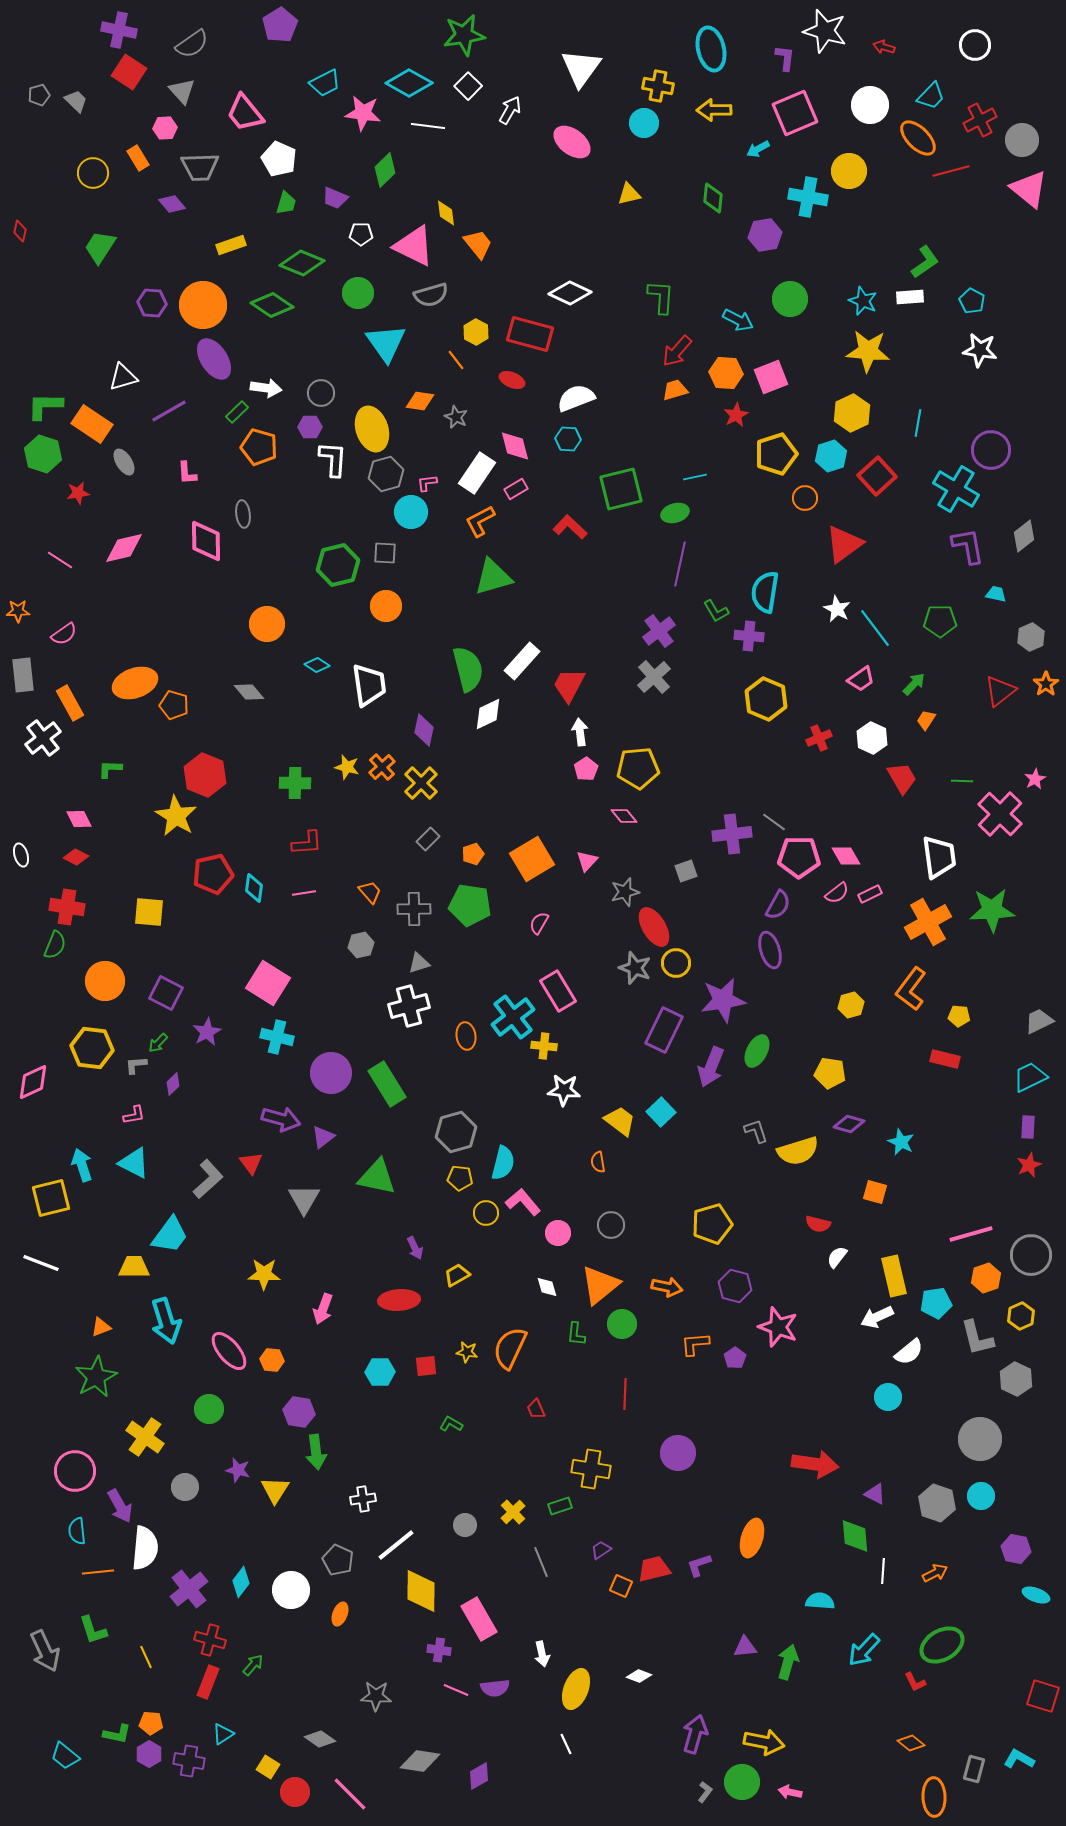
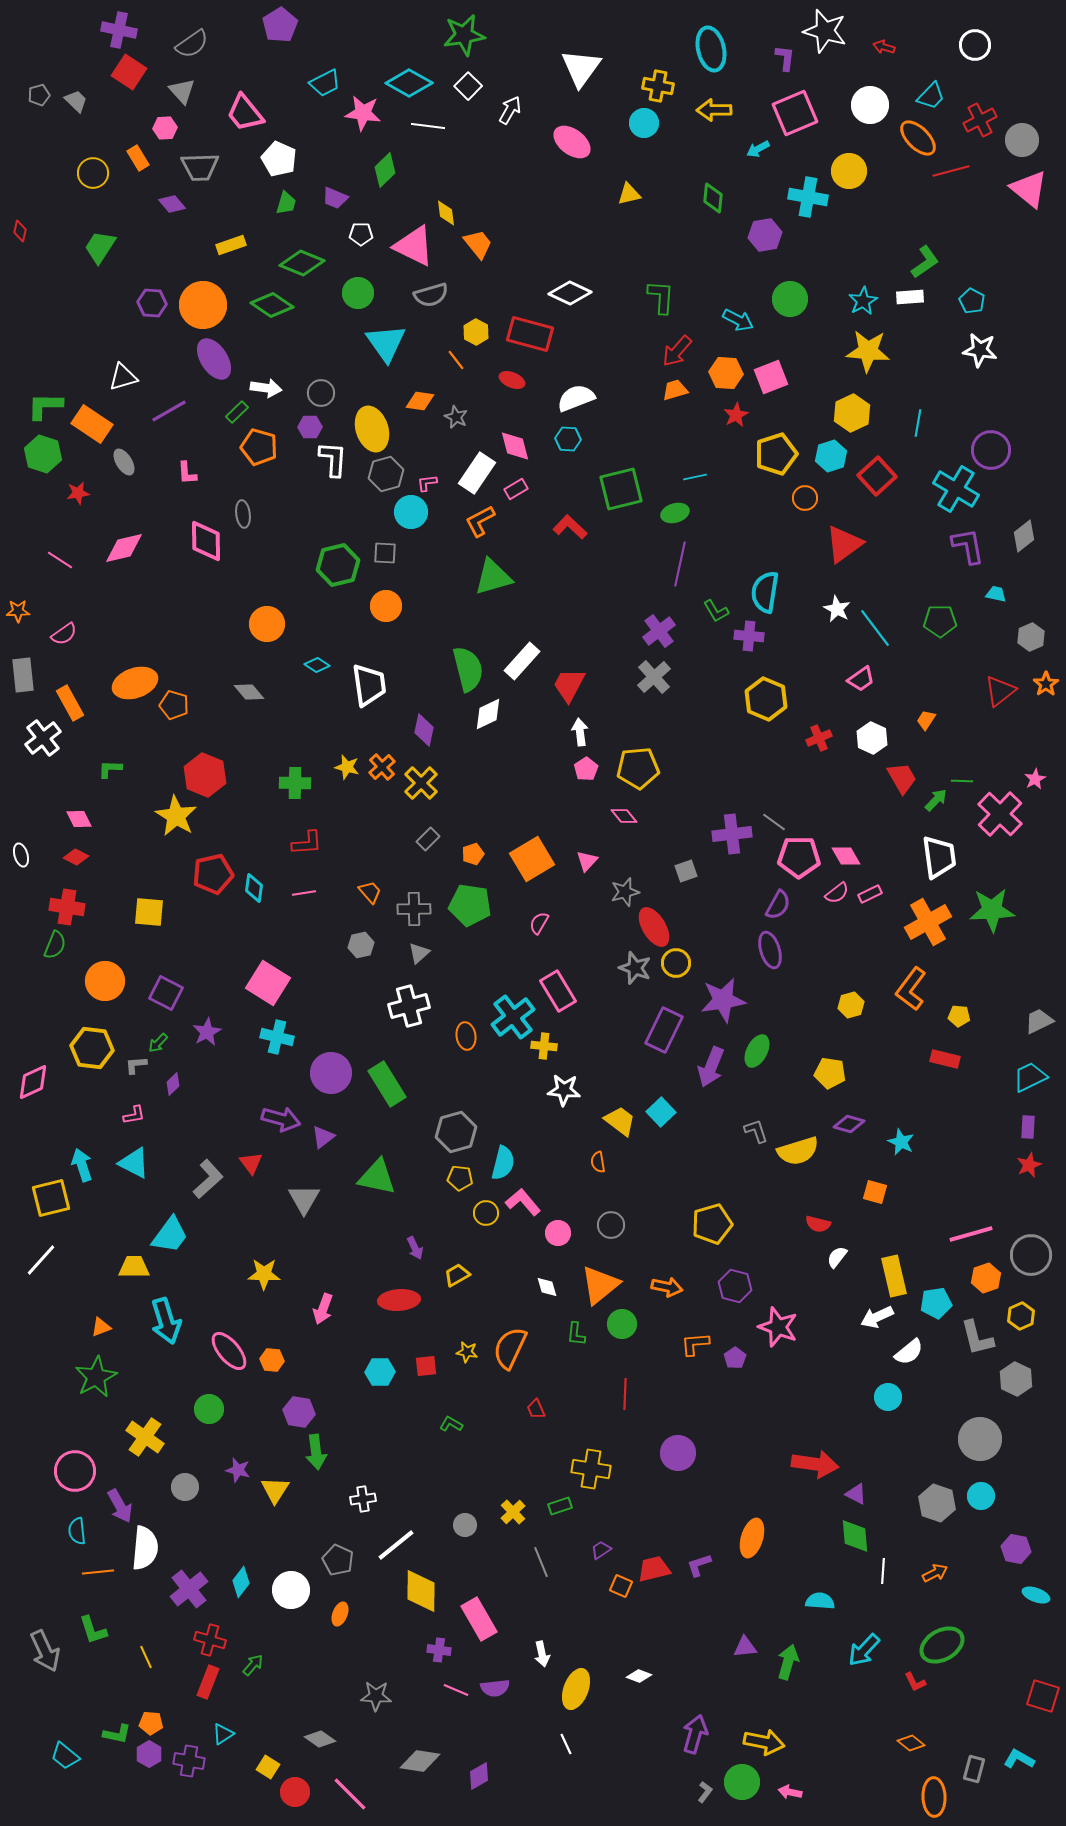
cyan star at (863, 301): rotated 20 degrees clockwise
green arrow at (914, 684): moved 22 px right, 116 px down
gray triangle at (419, 963): moved 10 px up; rotated 25 degrees counterclockwise
white line at (41, 1263): moved 3 px up; rotated 69 degrees counterclockwise
purple triangle at (875, 1494): moved 19 px left
